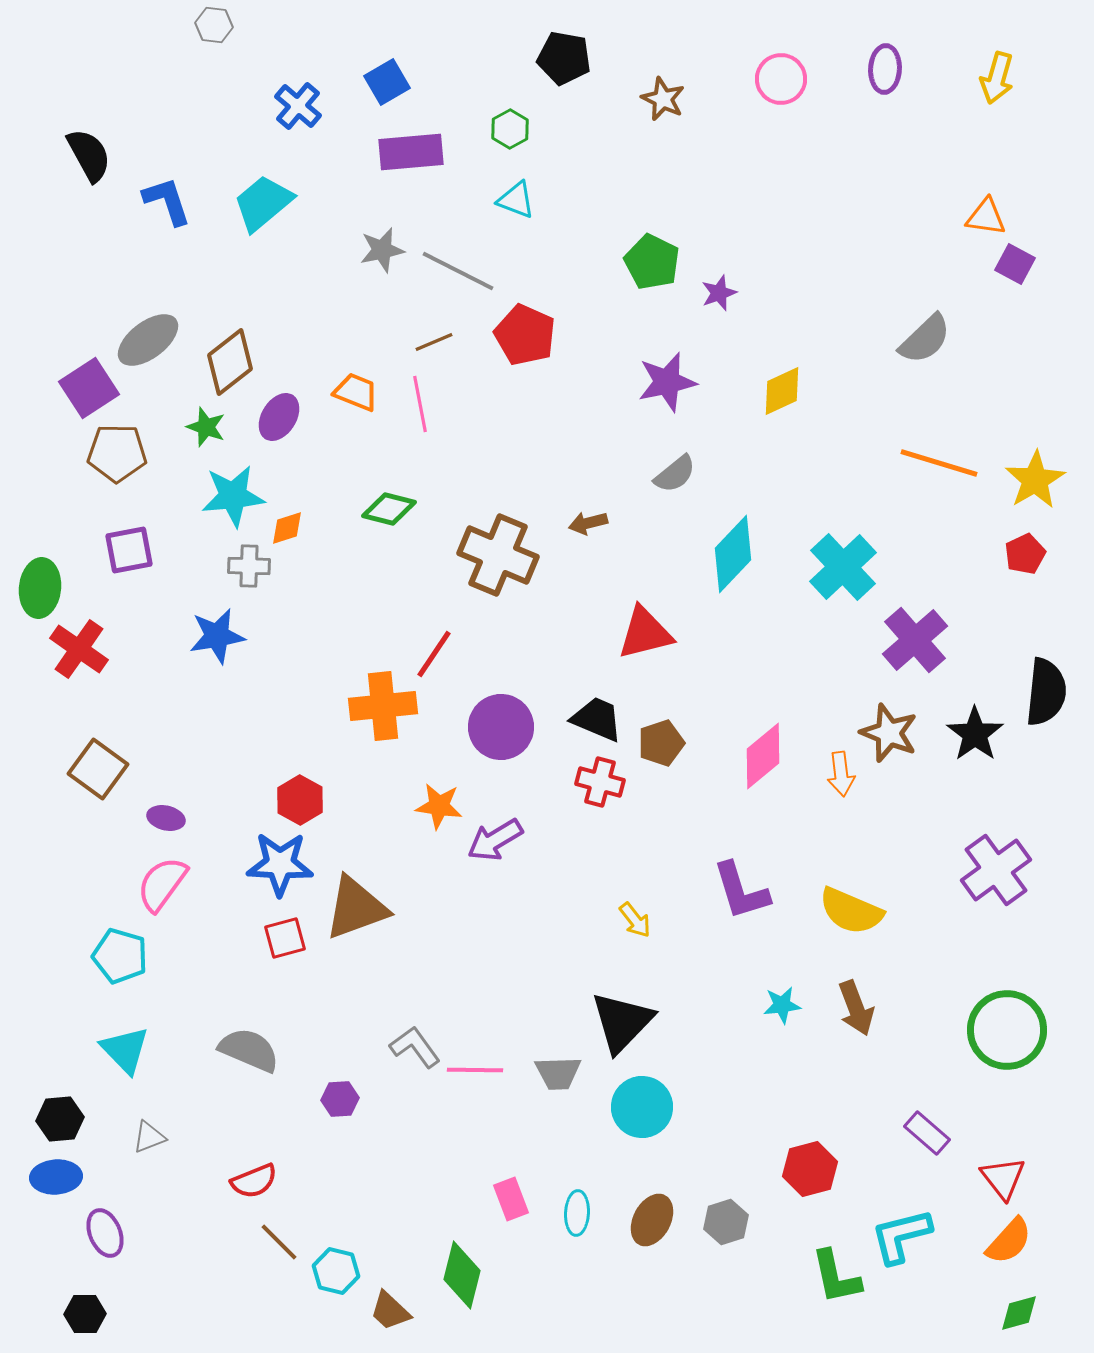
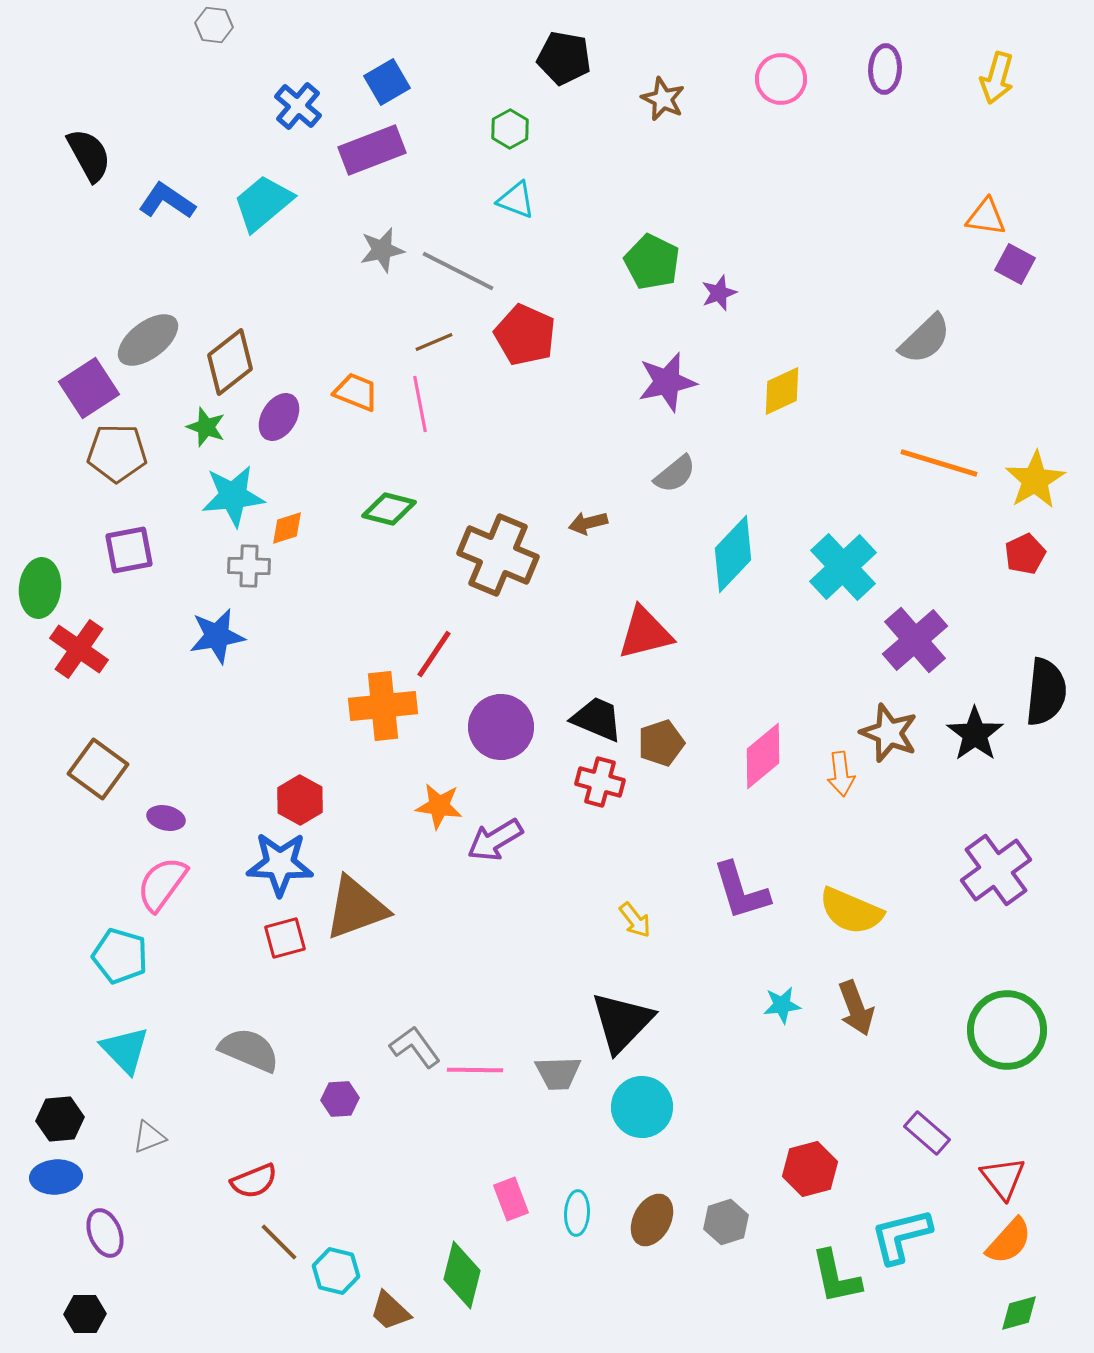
purple rectangle at (411, 152): moved 39 px left, 2 px up; rotated 16 degrees counterclockwise
blue L-shape at (167, 201): rotated 38 degrees counterclockwise
